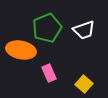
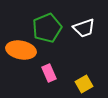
white trapezoid: moved 2 px up
yellow square: rotated 18 degrees clockwise
